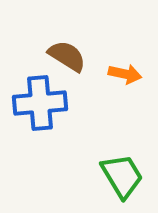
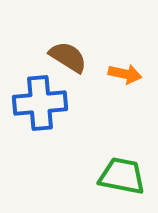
brown semicircle: moved 1 px right, 1 px down
green trapezoid: rotated 48 degrees counterclockwise
